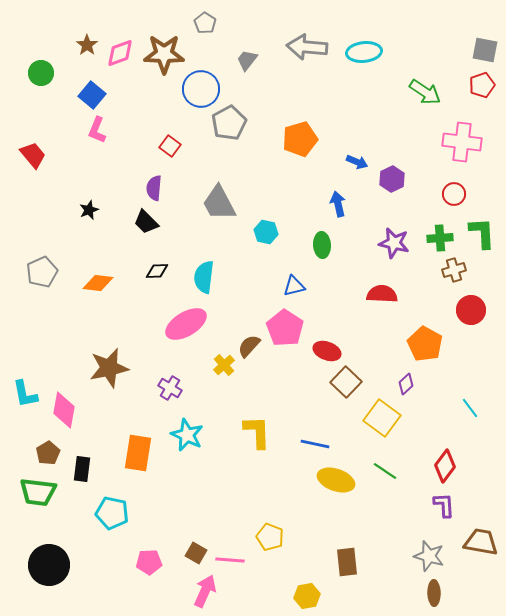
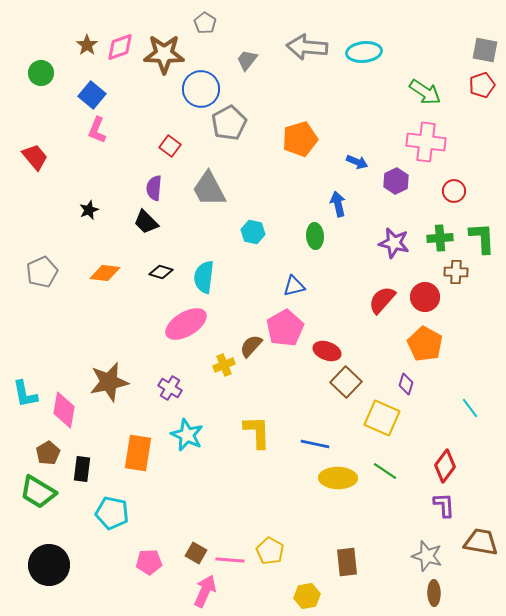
pink diamond at (120, 53): moved 6 px up
pink cross at (462, 142): moved 36 px left
red trapezoid at (33, 155): moved 2 px right, 2 px down
purple hexagon at (392, 179): moved 4 px right, 2 px down
red circle at (454, 194): moved 3 px up
gray trapezoid at (219, 203): moved 10 px left, 14 px up
cyan hexagon at (266, 232): moved 13 px left
green L-shape at (482, 233): moved 5 px down
green ellipse at (322, 245): moved 7 px left, 9 px up
brown cross at (454, 270): moved 2 px right, 2 px down; rotated 20 degrees clockwise
black diamond at (157, 271): moved 4 px right, 1 px down; rotated 20 degrees clockwise
orange diamond at (98, 283): moved 7 px right, 10 px up
red semicircle at (382, 294): moved 6 px down; rotated 52 degrees counterclockwise
red circle at (471, 310): moved 46 px left, 13 px up
pink pentagon at (285, 328): rotated 9 degrees clockwise
brown semicircle at (249, 346): moved 2 px right
yellow cross at (224, 365): rotated 20 degrees clockwise
brown star at (109, 368): moved 14 px down
purple diamond at (406, 384): rotated 30 degrees counterclockwise
yellow square at (382, 418): rotated 12 degrees counterclockwise
yellow ellipse at (336, 480): moved 2 px right, 2 px up; rotated 18 degrees counterclockwise
green trapezoid at (38, 492): rotated 24 degrees clockwise
yellow pentagon at (270, 537): moved 14 px down; rotated 8 degrees clockwise
gray star at (429, 556): moved 2 px left
